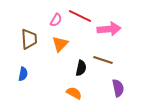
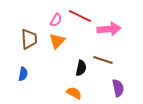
orange triangle: moved 3 px left, 3 px up
